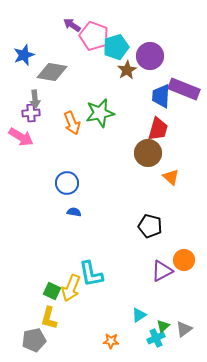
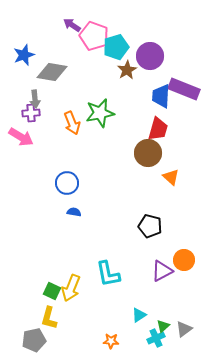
cyan L-shape: moved 17 px right
